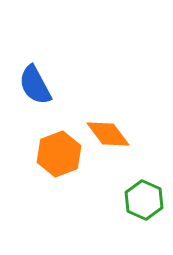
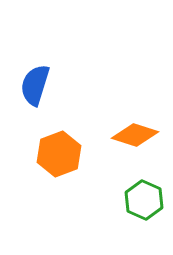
blue semicircle: rotated 45 degrees clockwise
orange diamond: moved 27 px right, 1 px down; rotated 36 degrees counterclockwise
